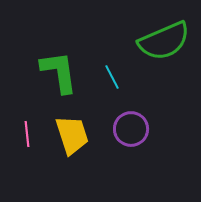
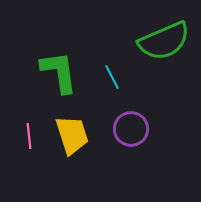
pink line: moved 2 px right, 2 px down
